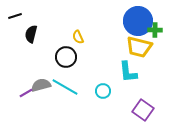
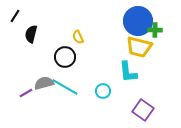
black line: rotated 40 degrees counterclockwise
black circle: moved 1 px left
gray semicircle: moved 3 px right, 2 px up
